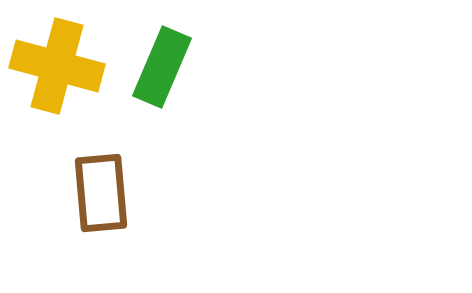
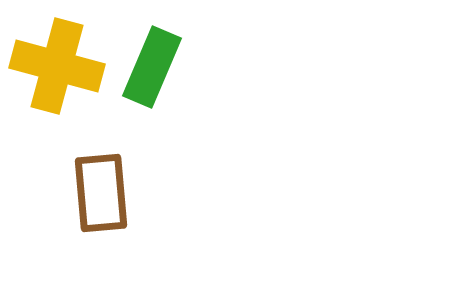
green rectangle: moved 10 px left
